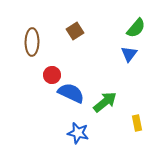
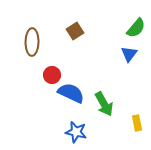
green arrow: moved 1 px left, 2 px down; rotated 100 degrees clockwise
blue star: moved 2 px left, 1 px up
